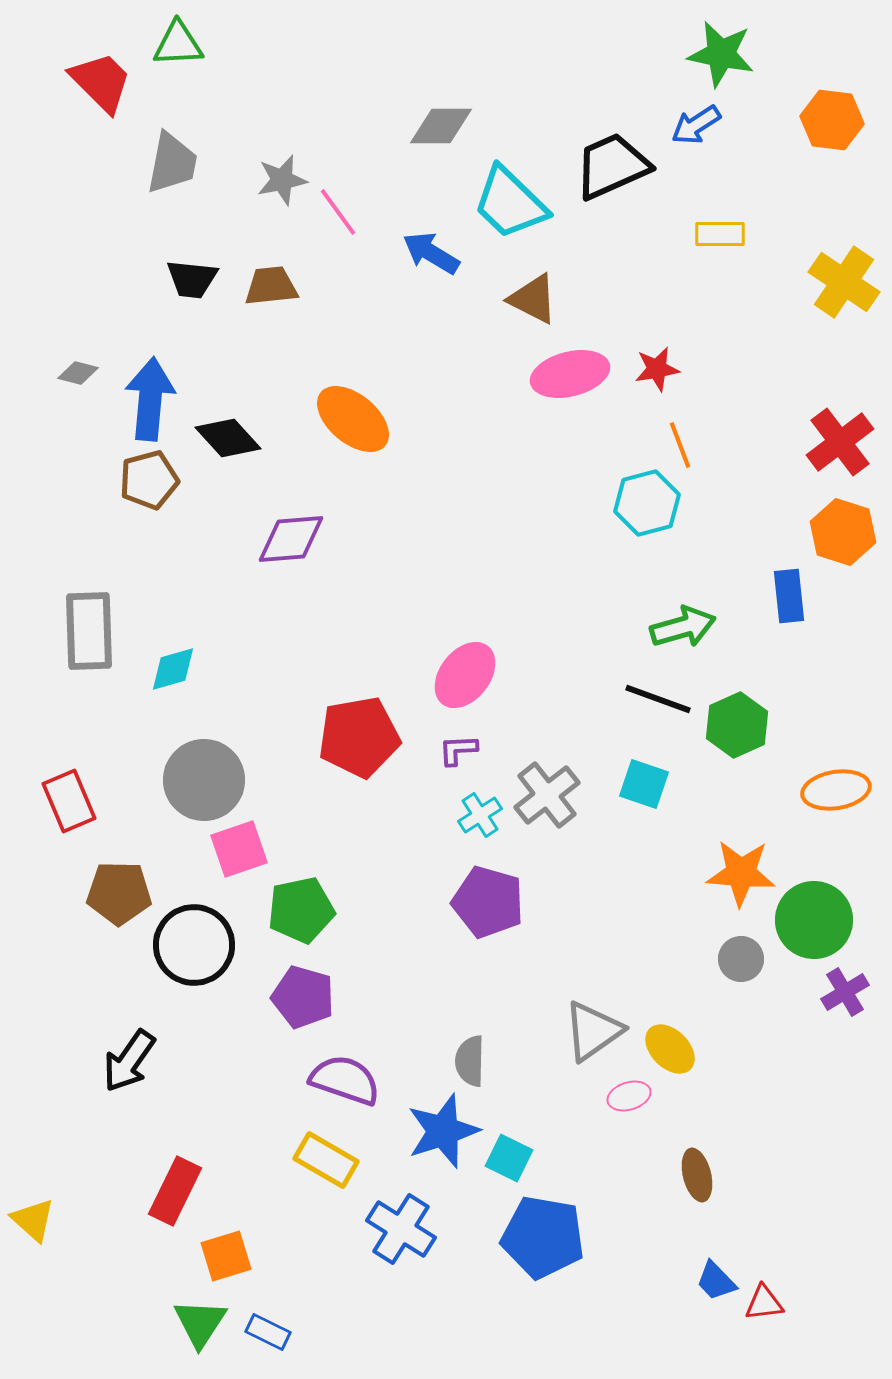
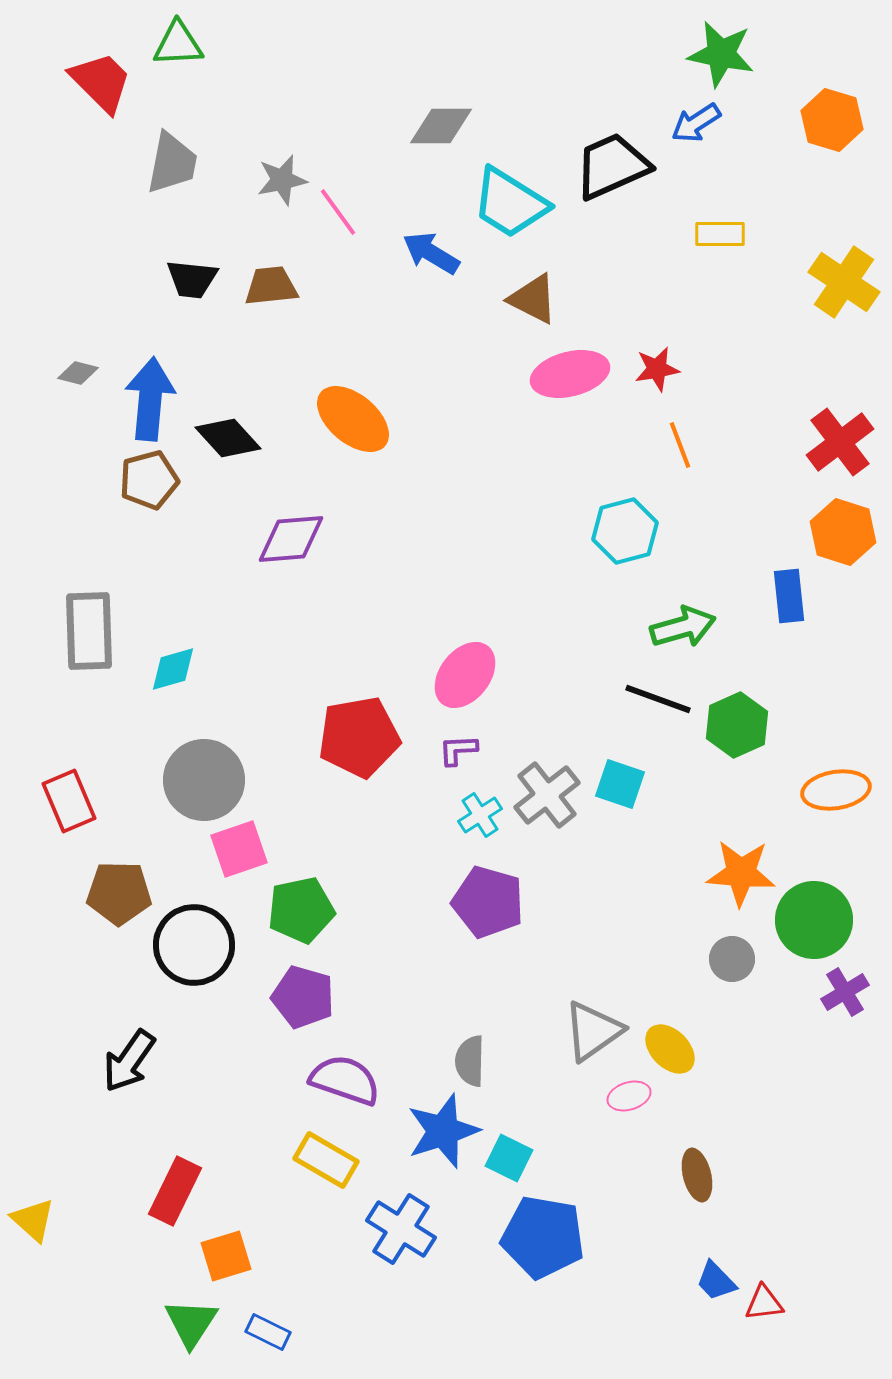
orange hexagon at (832, 120): rotated 10 degrees clockwise
blue arrow at (696, 125): moved 2 px up
cyan trapezoid at (510, 203): rotated 12 degrees counterclockwise
cyan hexagon at (647, 503): moved 22 px left, 28 px down
cyan square at (644, 784): moved 24 px left
gray circle at (741, 959): moved 9 px left
green triangle at (200, 1323): moved 9 px left
